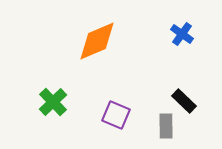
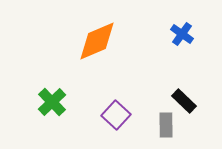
green cross: moved 1 px left
purple square: rotated 20 degrees clockwise
gray rectangle: moved 1 px up
